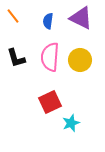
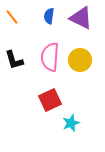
orange line: moved 1 px left, 1 px down
blue semicircle: moved 1 px right, 5 px up
black L-shape: moved 2 px left, 2 px down
red square: moved 2 px up
